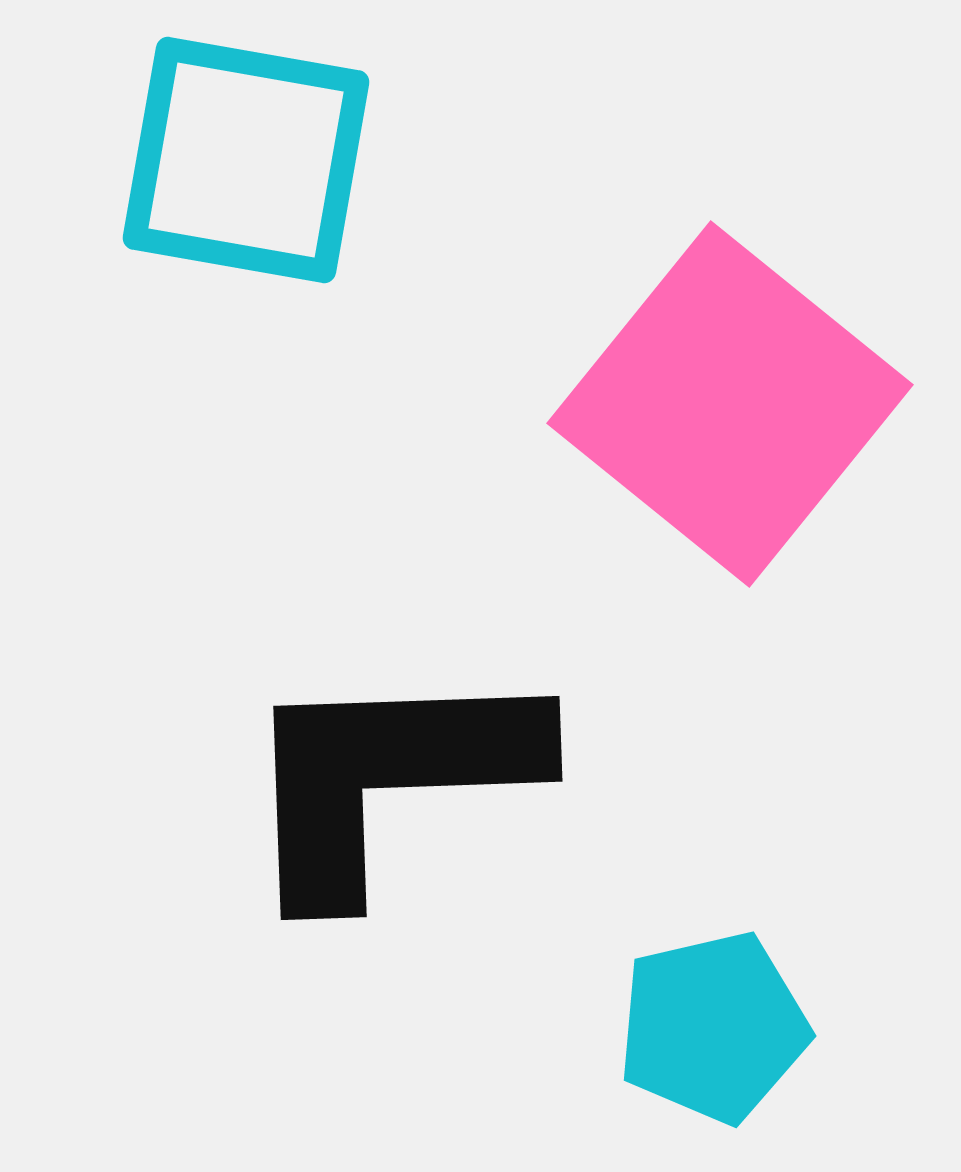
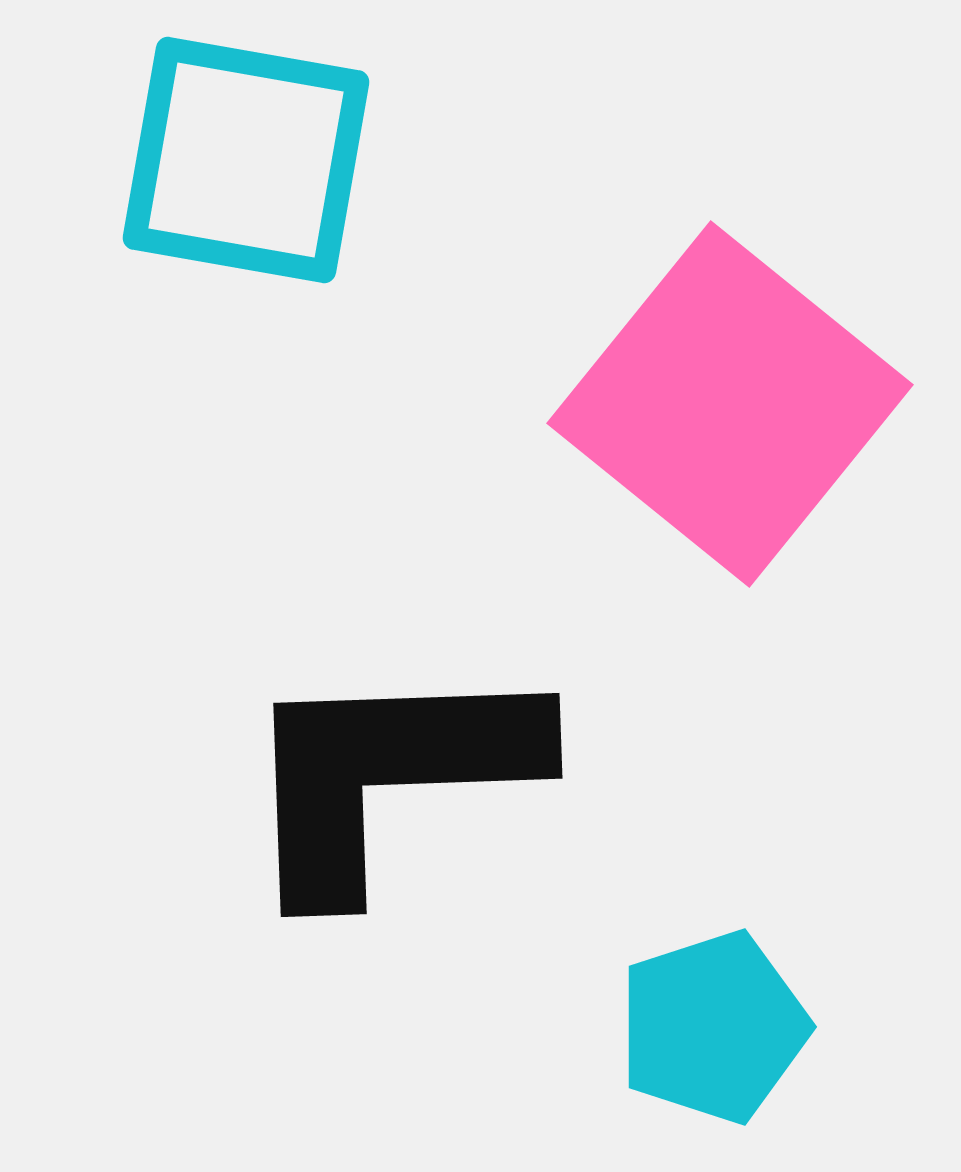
black L-shape: moved 3 px up
cyan pentagon: rotated 5 degrees counterclockwise
